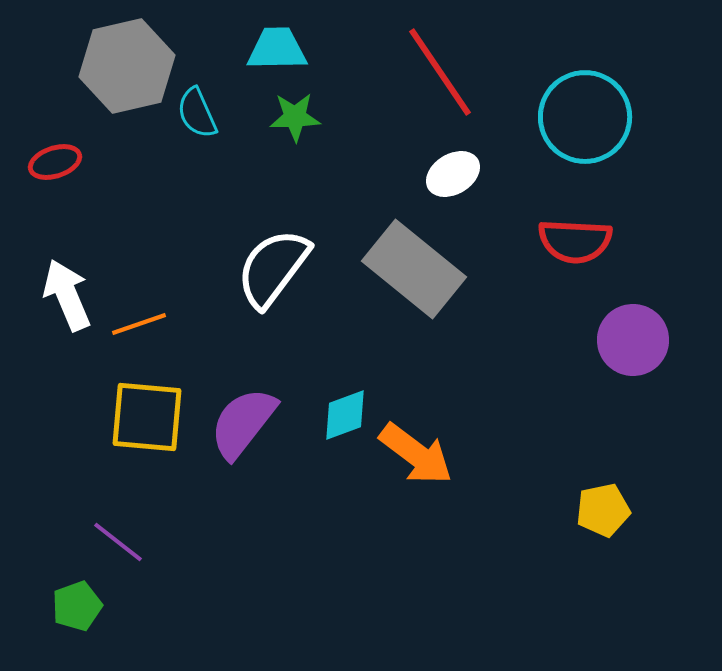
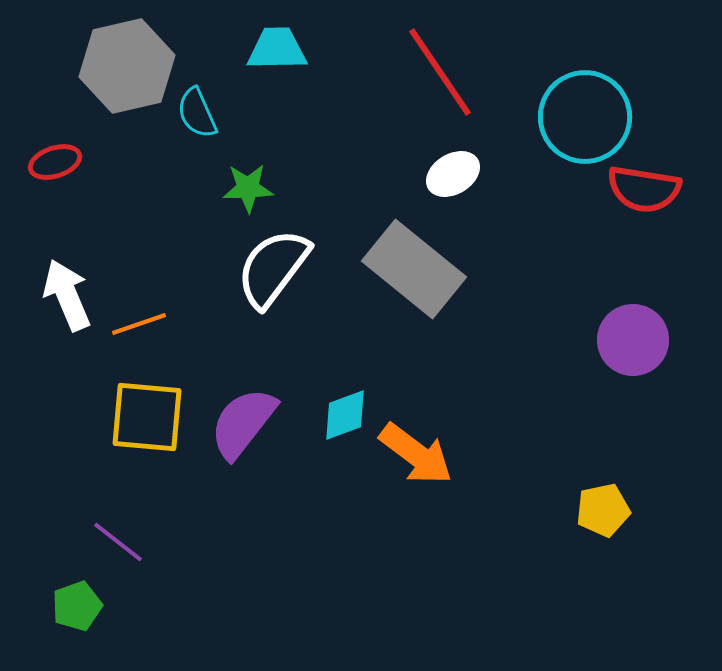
green star: moved 47 px left, 71 px down
red semicircle: moved 69 px right, 52 px up; rotated 6 degrees clockwise
